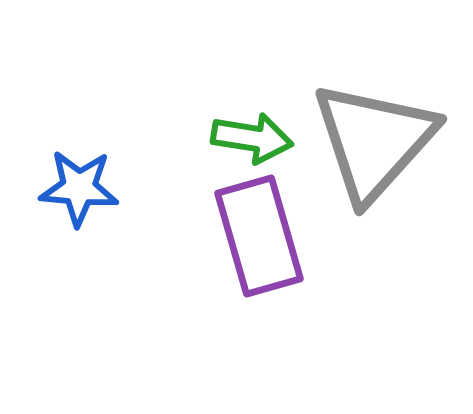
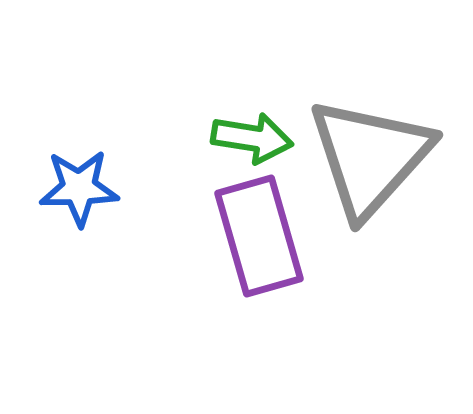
gray triangle: moved 4 px left, 16 px down
blue star: rotated 6 degrees counterclockwise
